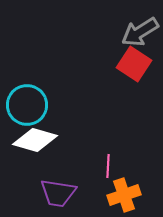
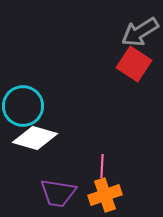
cyan circle: moved 4 px left, 1 px down
white diamond: moved 2 px up
pink line: moved 6 px left
orange cross: moved 19 px left
